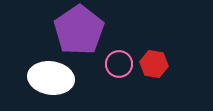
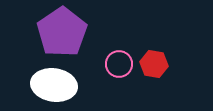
purple pentagon: moved 17 px left, 2 px down
white ellipse: moved 3 px right, 7 px down
